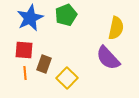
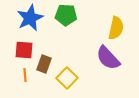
green pentagon: rotated 25 degrees clockwise
orange line: moved 2 px down
